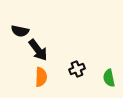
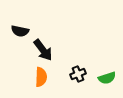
black arrow: moved 5 px right
black cross: moved 1 px right, 5 px down
green semicircle: moved 2 px left; rotated 96 degrees counterclockwise
